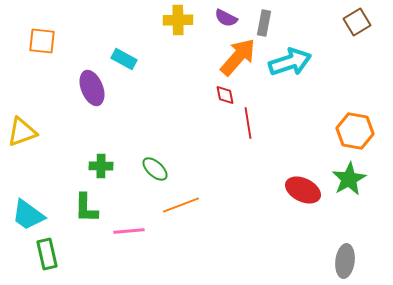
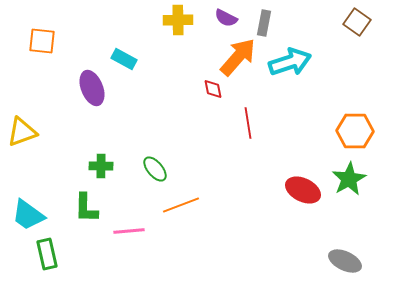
brown square: rotated 24 degrees counterclockwise
red diamond: moved 12 px left, 6 px up
orange hexagon: rotated 9 degrees counterclockwise
green ellipse: rotated 8 degrees clockwise
gray ellipse: rotated 72 degrees counterclockwise
